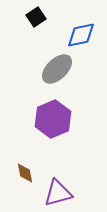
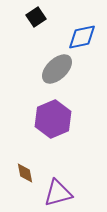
blue diamond: moved 1 px right, 2 px down
